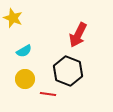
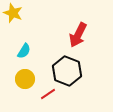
yellow star: moved 5 px up
cyan semicircle: rotated 28 degrees counterclockwise
black hexagon: moved 1 px left
red line: rotated 42 degrees counterclockwise
